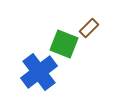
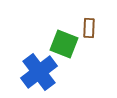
brown rectangle: rotated 42 degrees counterclockwise
